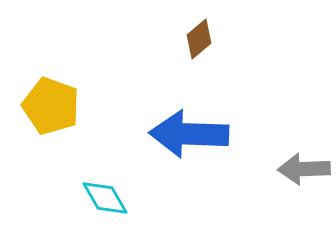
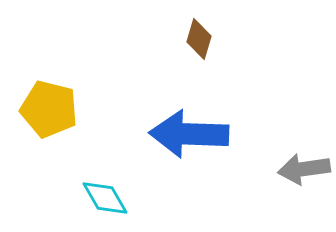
brown diamond: rotated 33 degrees counterclockwise
yellow pentagon: moved 2 px left, 3 px down; rotated 6 degrees counterclockwise
gray arrow: rotated 6 degrees counterclockwise
